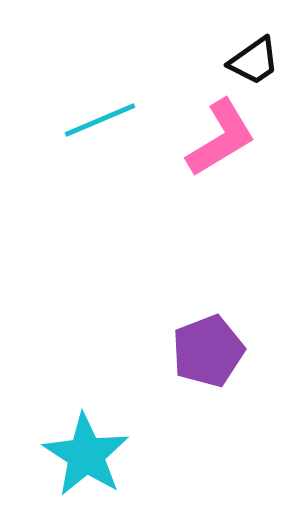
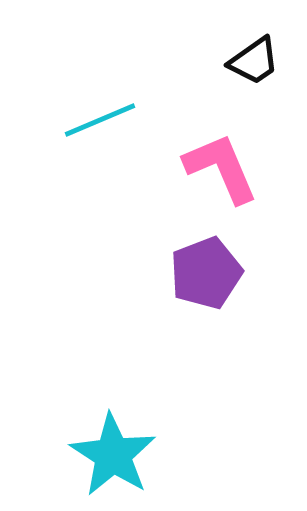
pink L-shape: moved 30 px down; rotated 82 degrees counterclockwise
purple pentagon: moved 2 px left, 78 px up
cyan star: moved 27 px right
